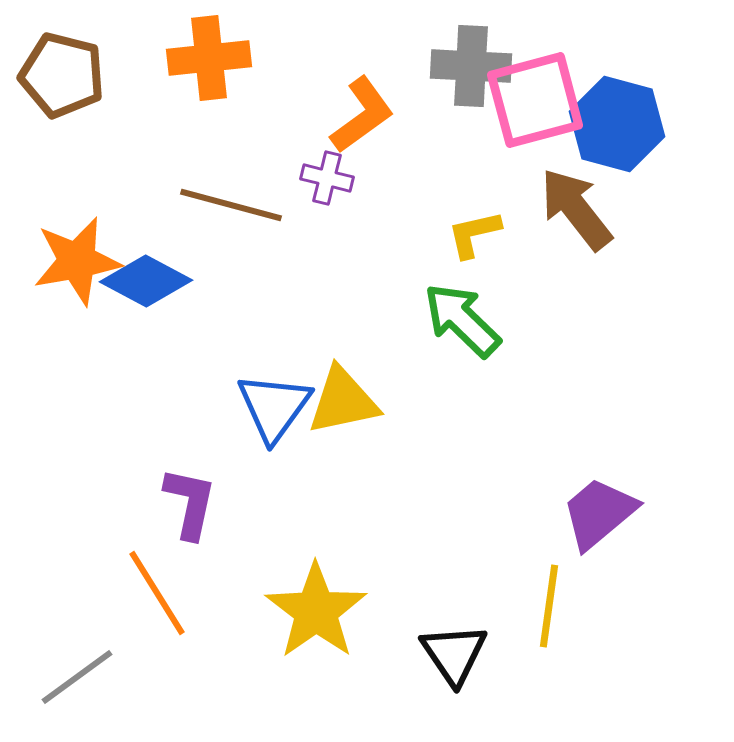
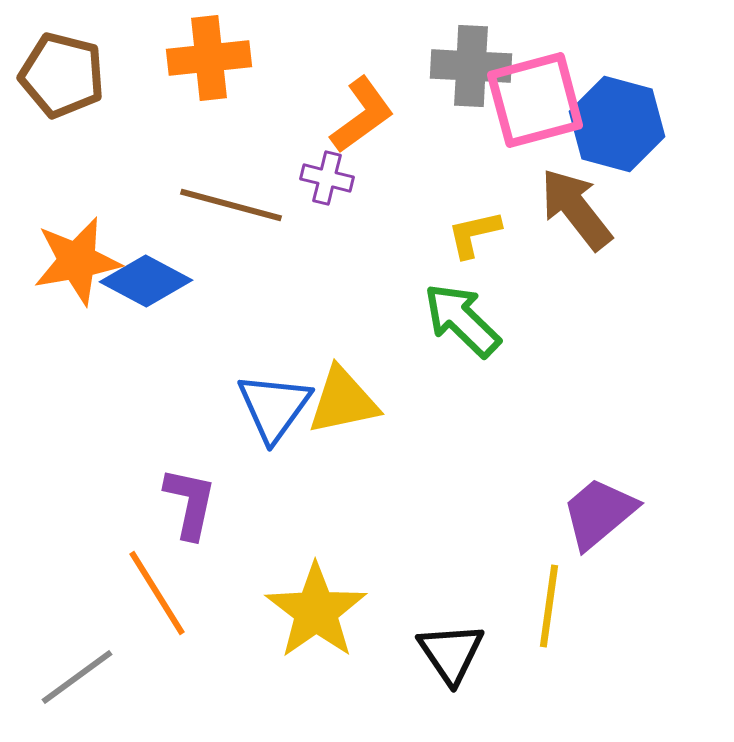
black triangle: moved 3 px left, 1 px up
